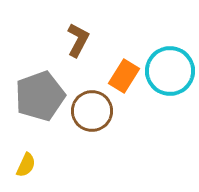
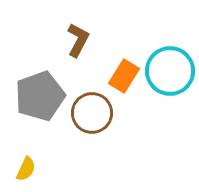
brown circle: moved 2 px down
yellow semicircle: moved 4 px down
